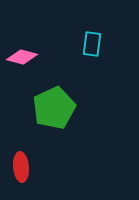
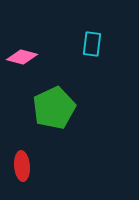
red ellipse: moved 1 px right, 1 px up
